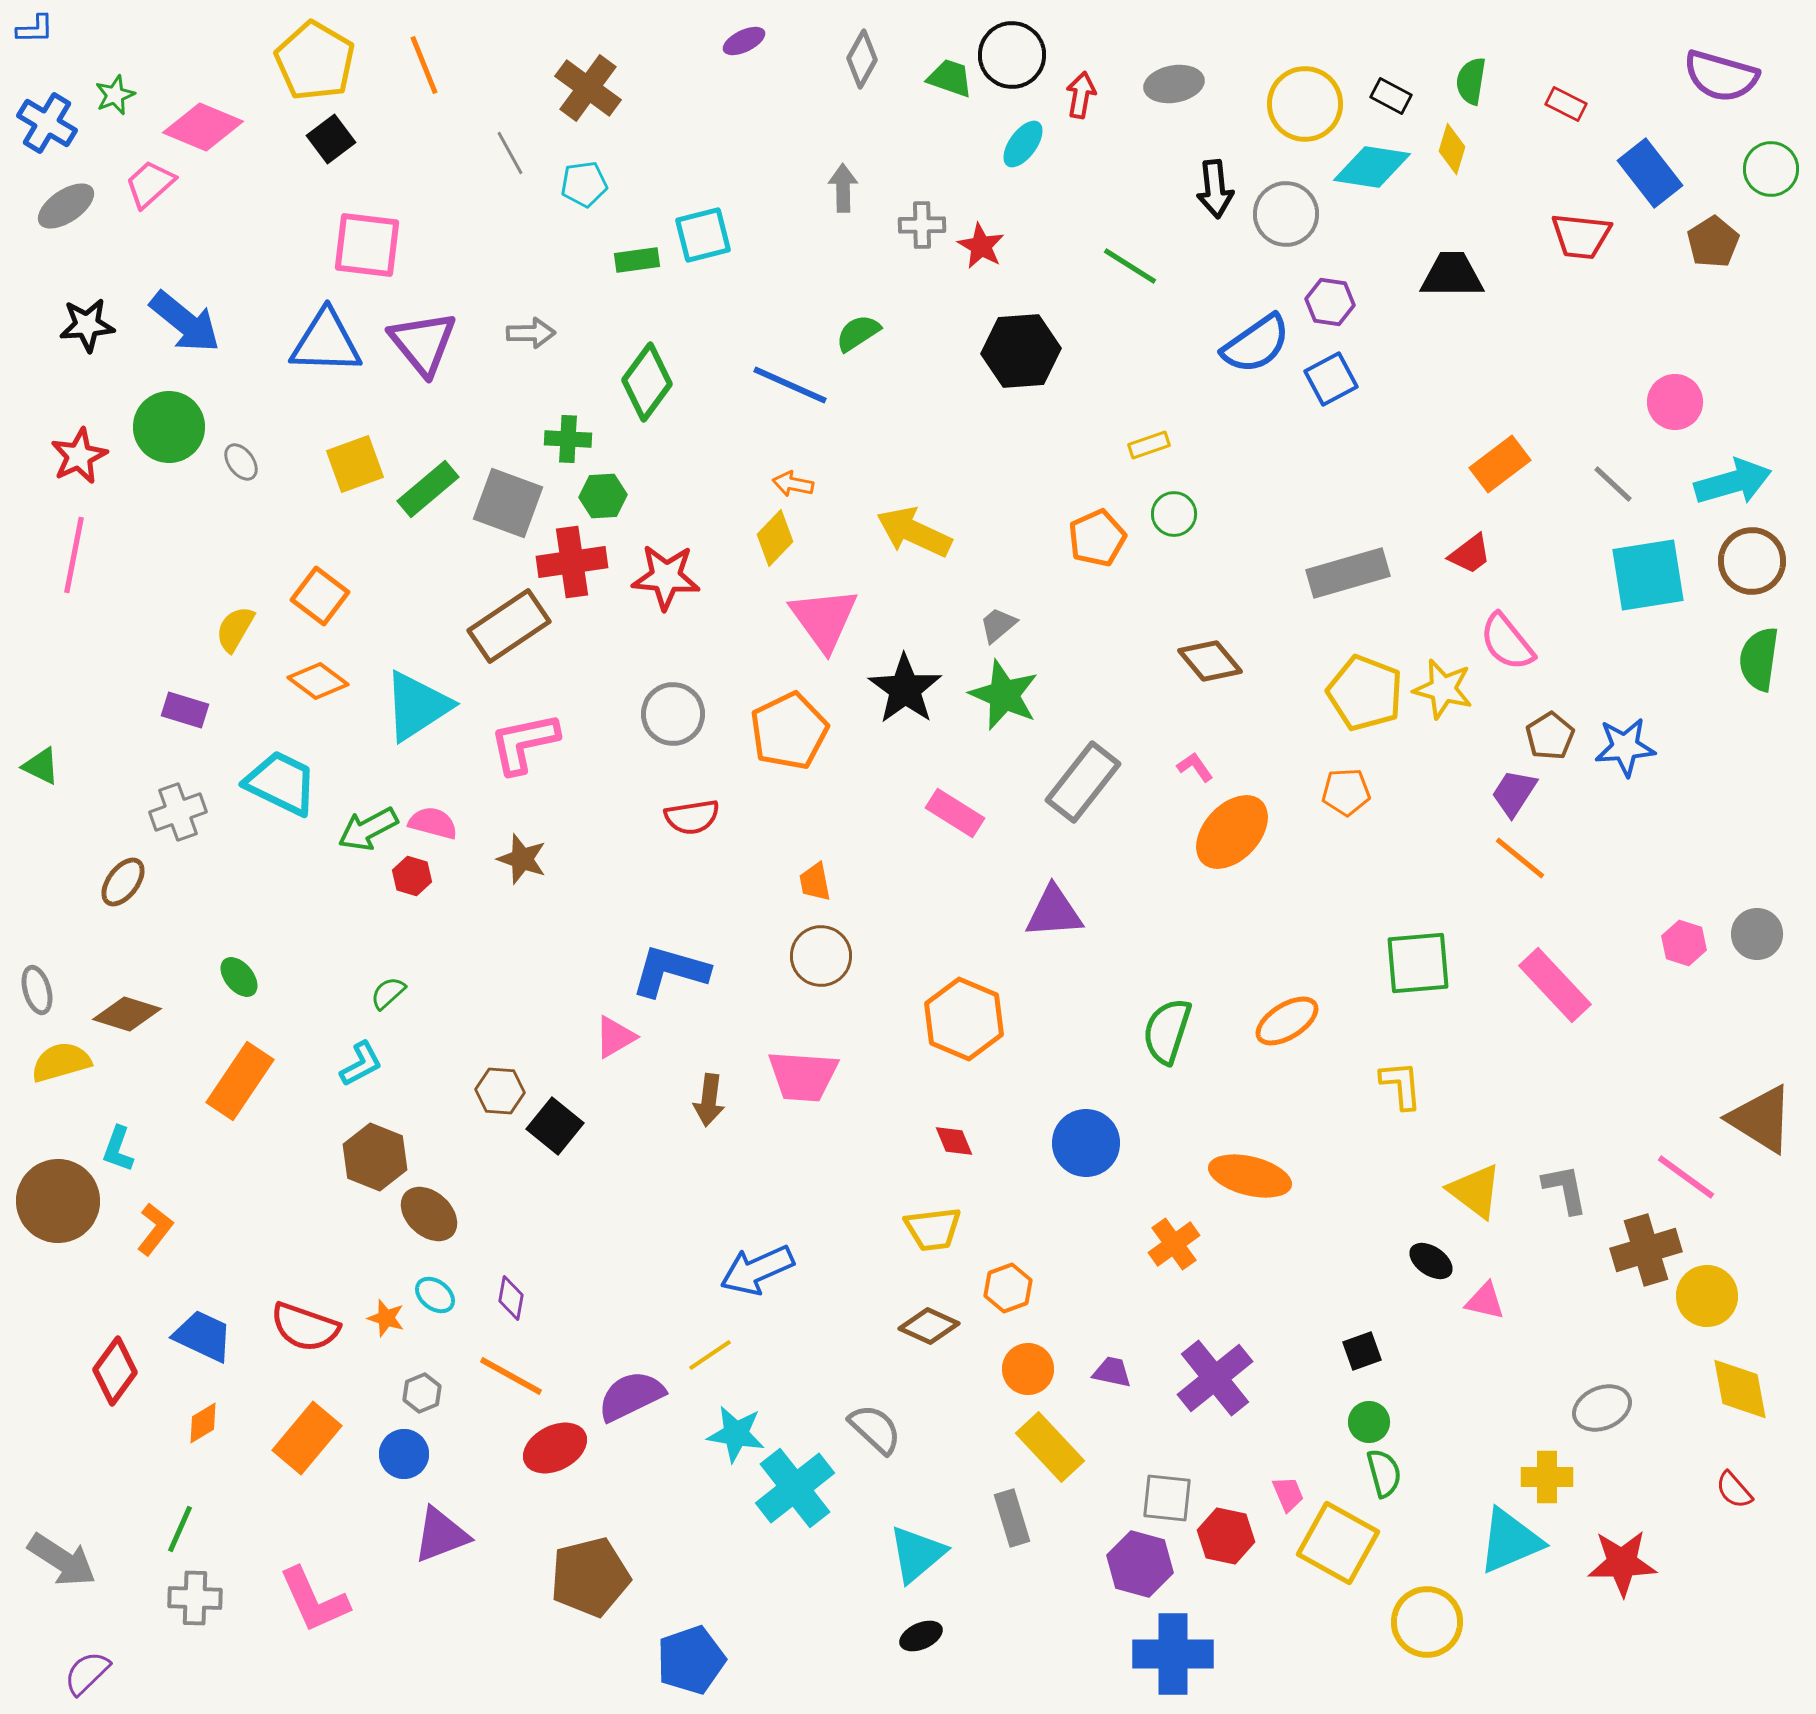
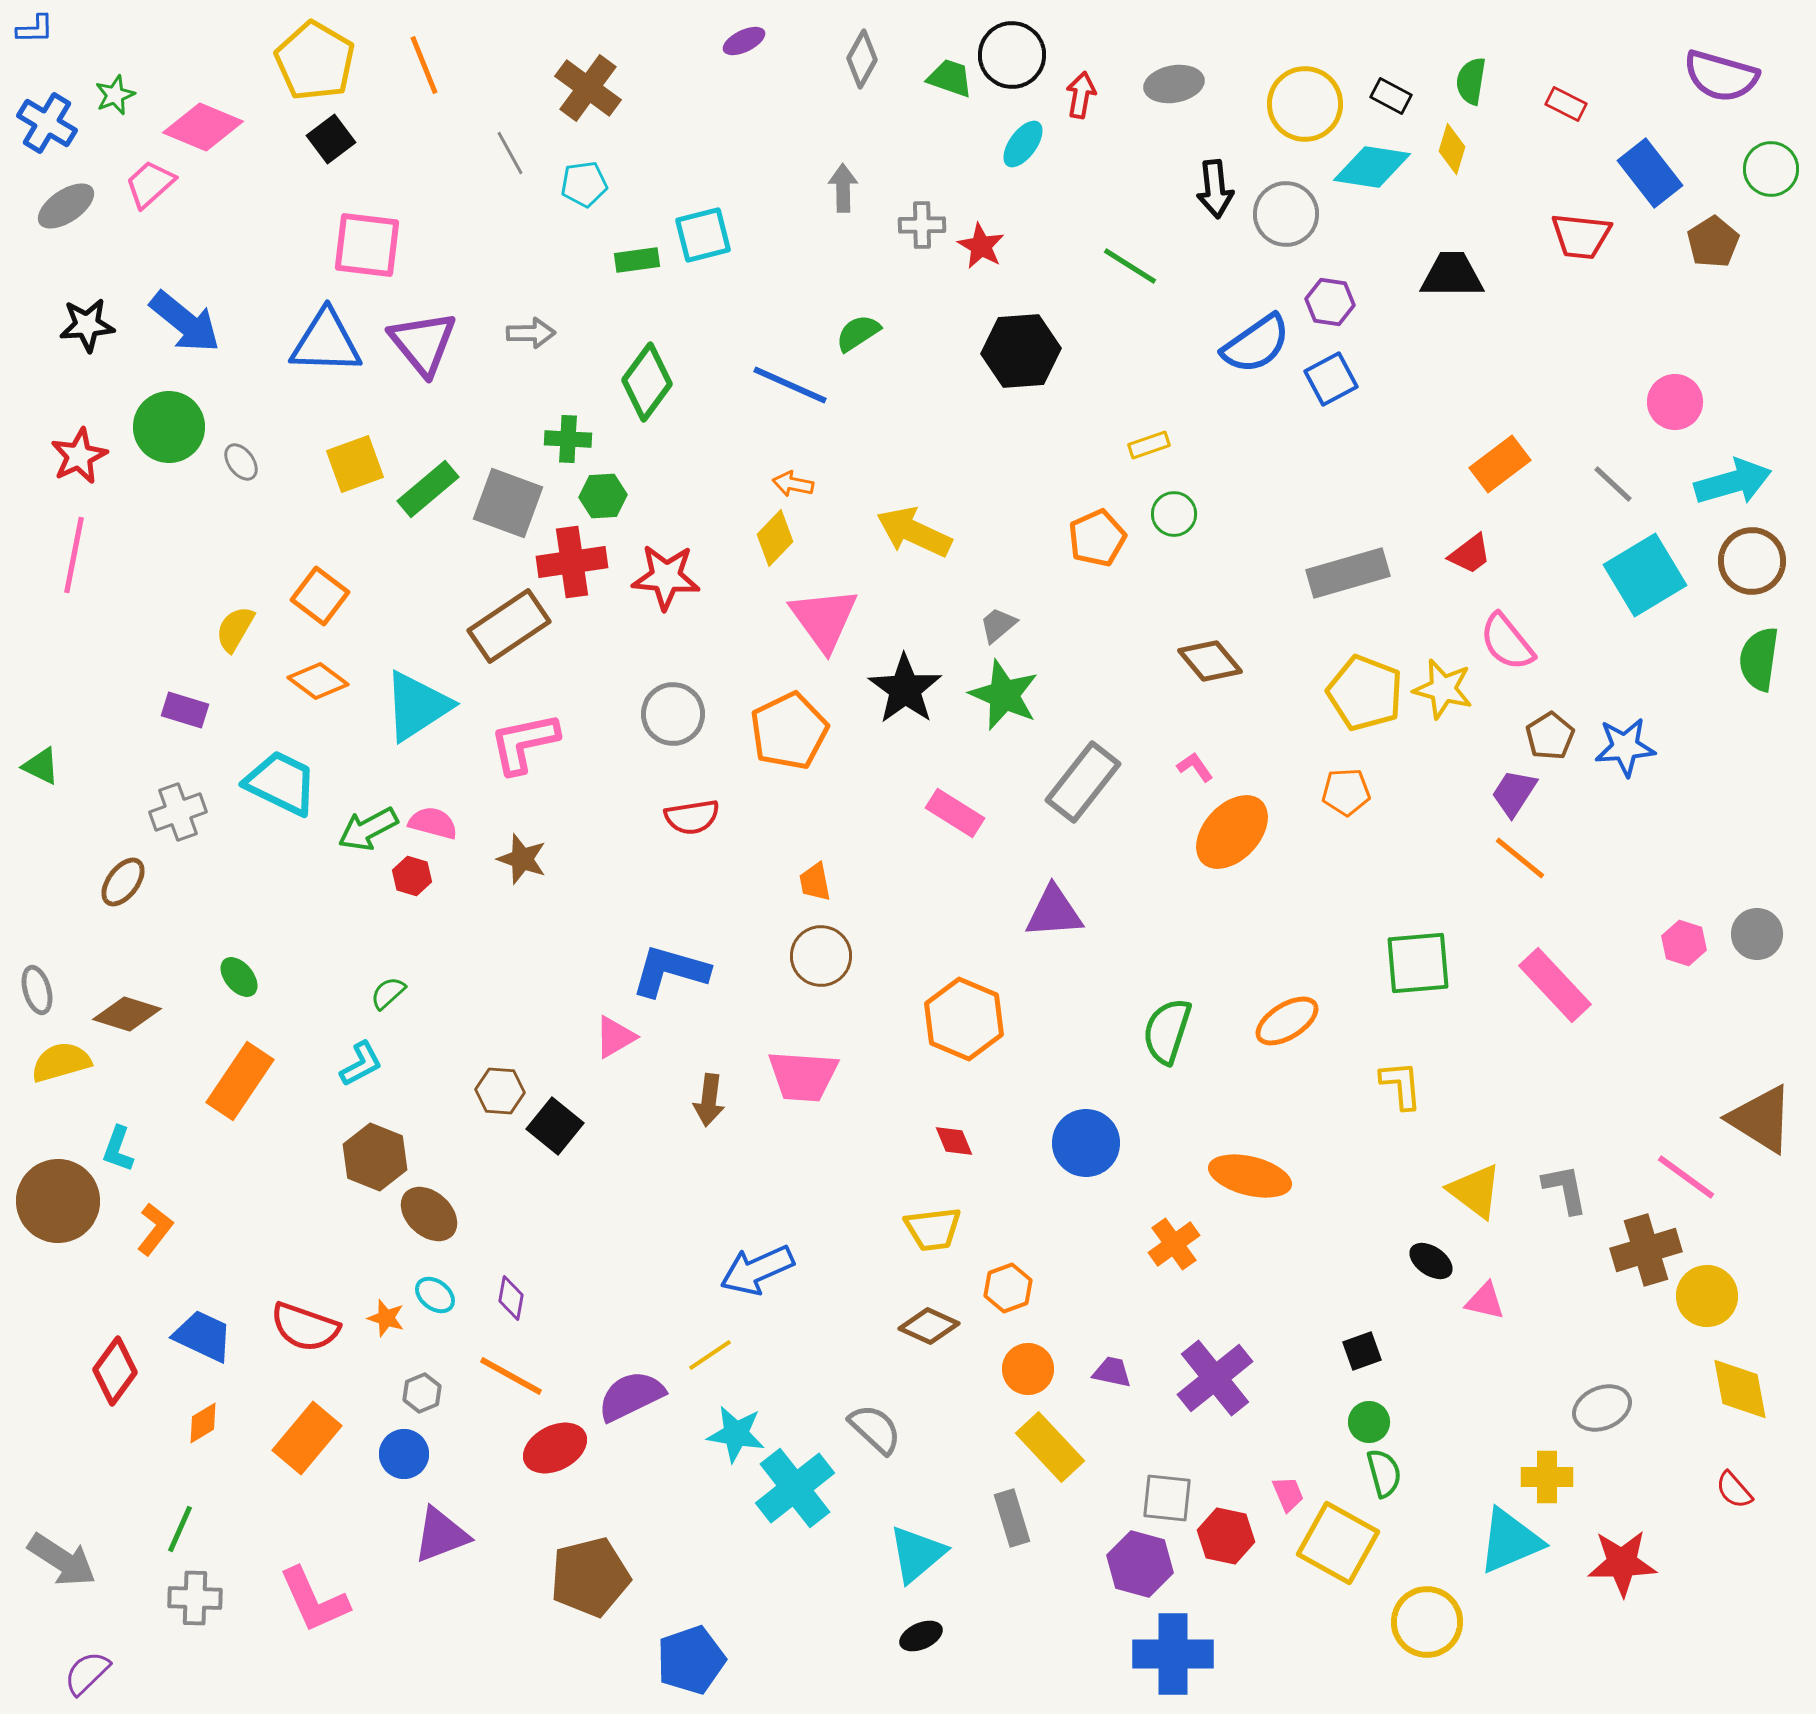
cyan square at (1648, 575): moved 3 px left; rotated 22 degrees counterclockwise
